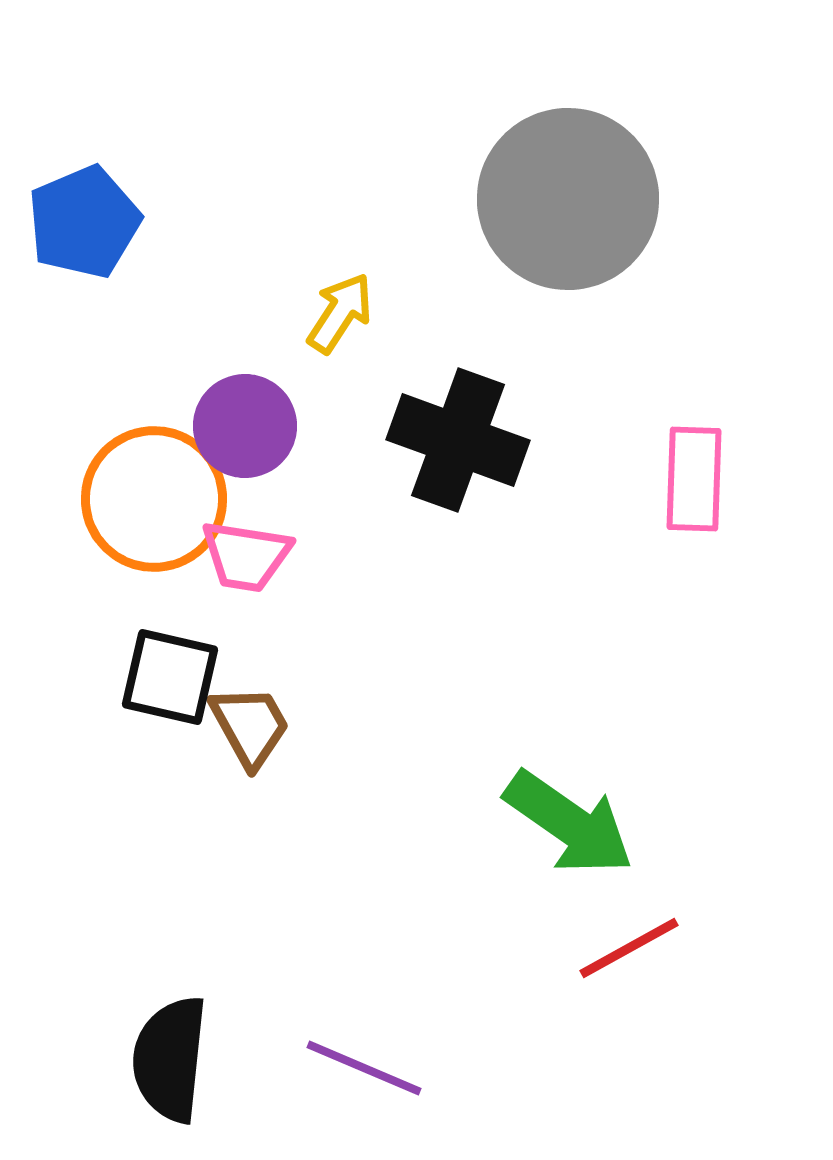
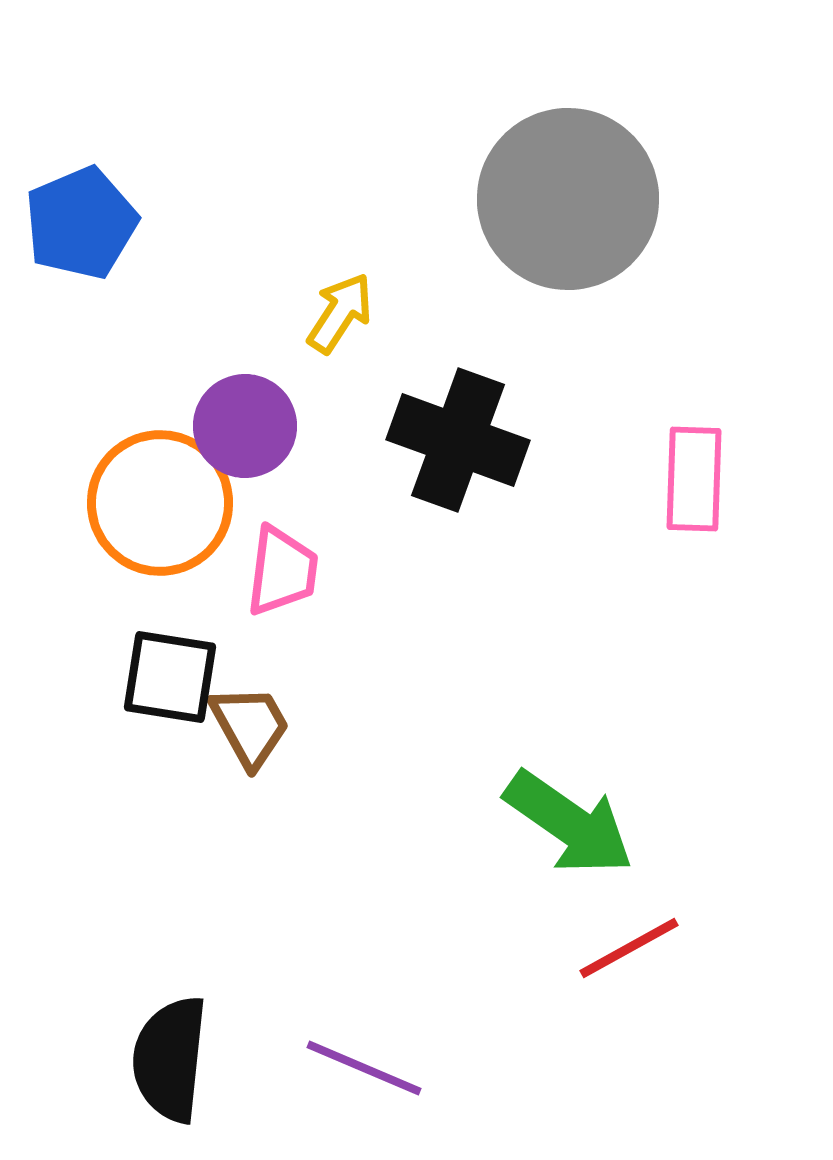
blue pentagon: moved 3 px left, 1 px down
orange circle: moved 6 px right, 4 px down
pink trapezoid: moved 36 px right, 15 px down; rotated 92 degrees counterclockwise
black square: rotated 4 degrees counterclockwise
